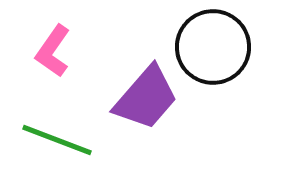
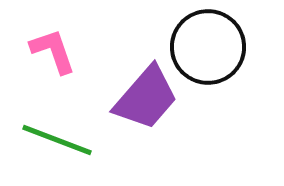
black circle: moved 5 px left
pink L-shape: rotated 126 degrees clockwise
